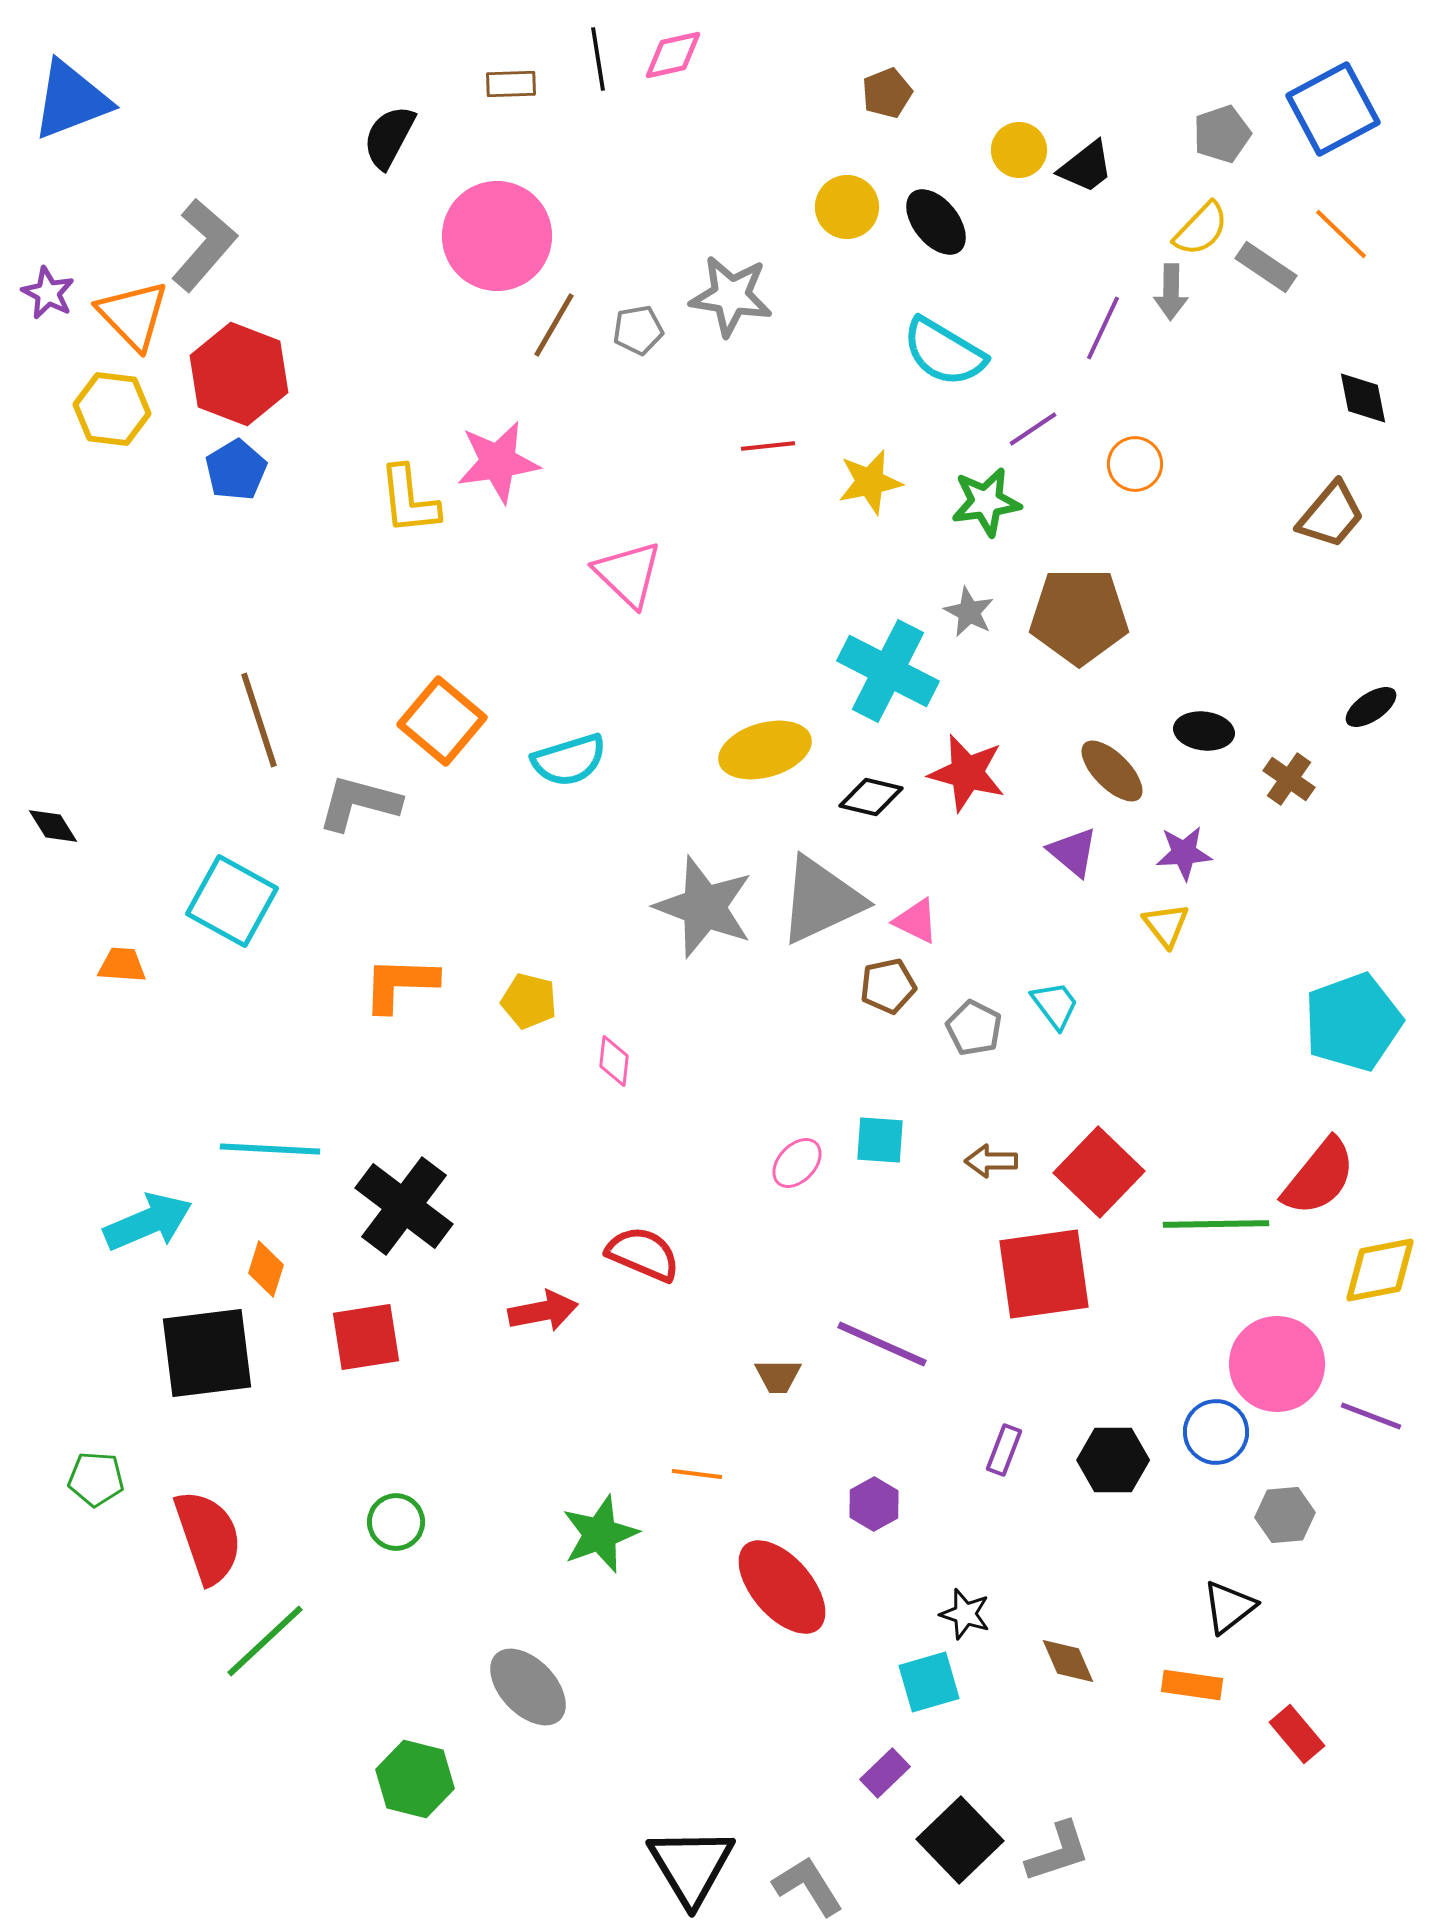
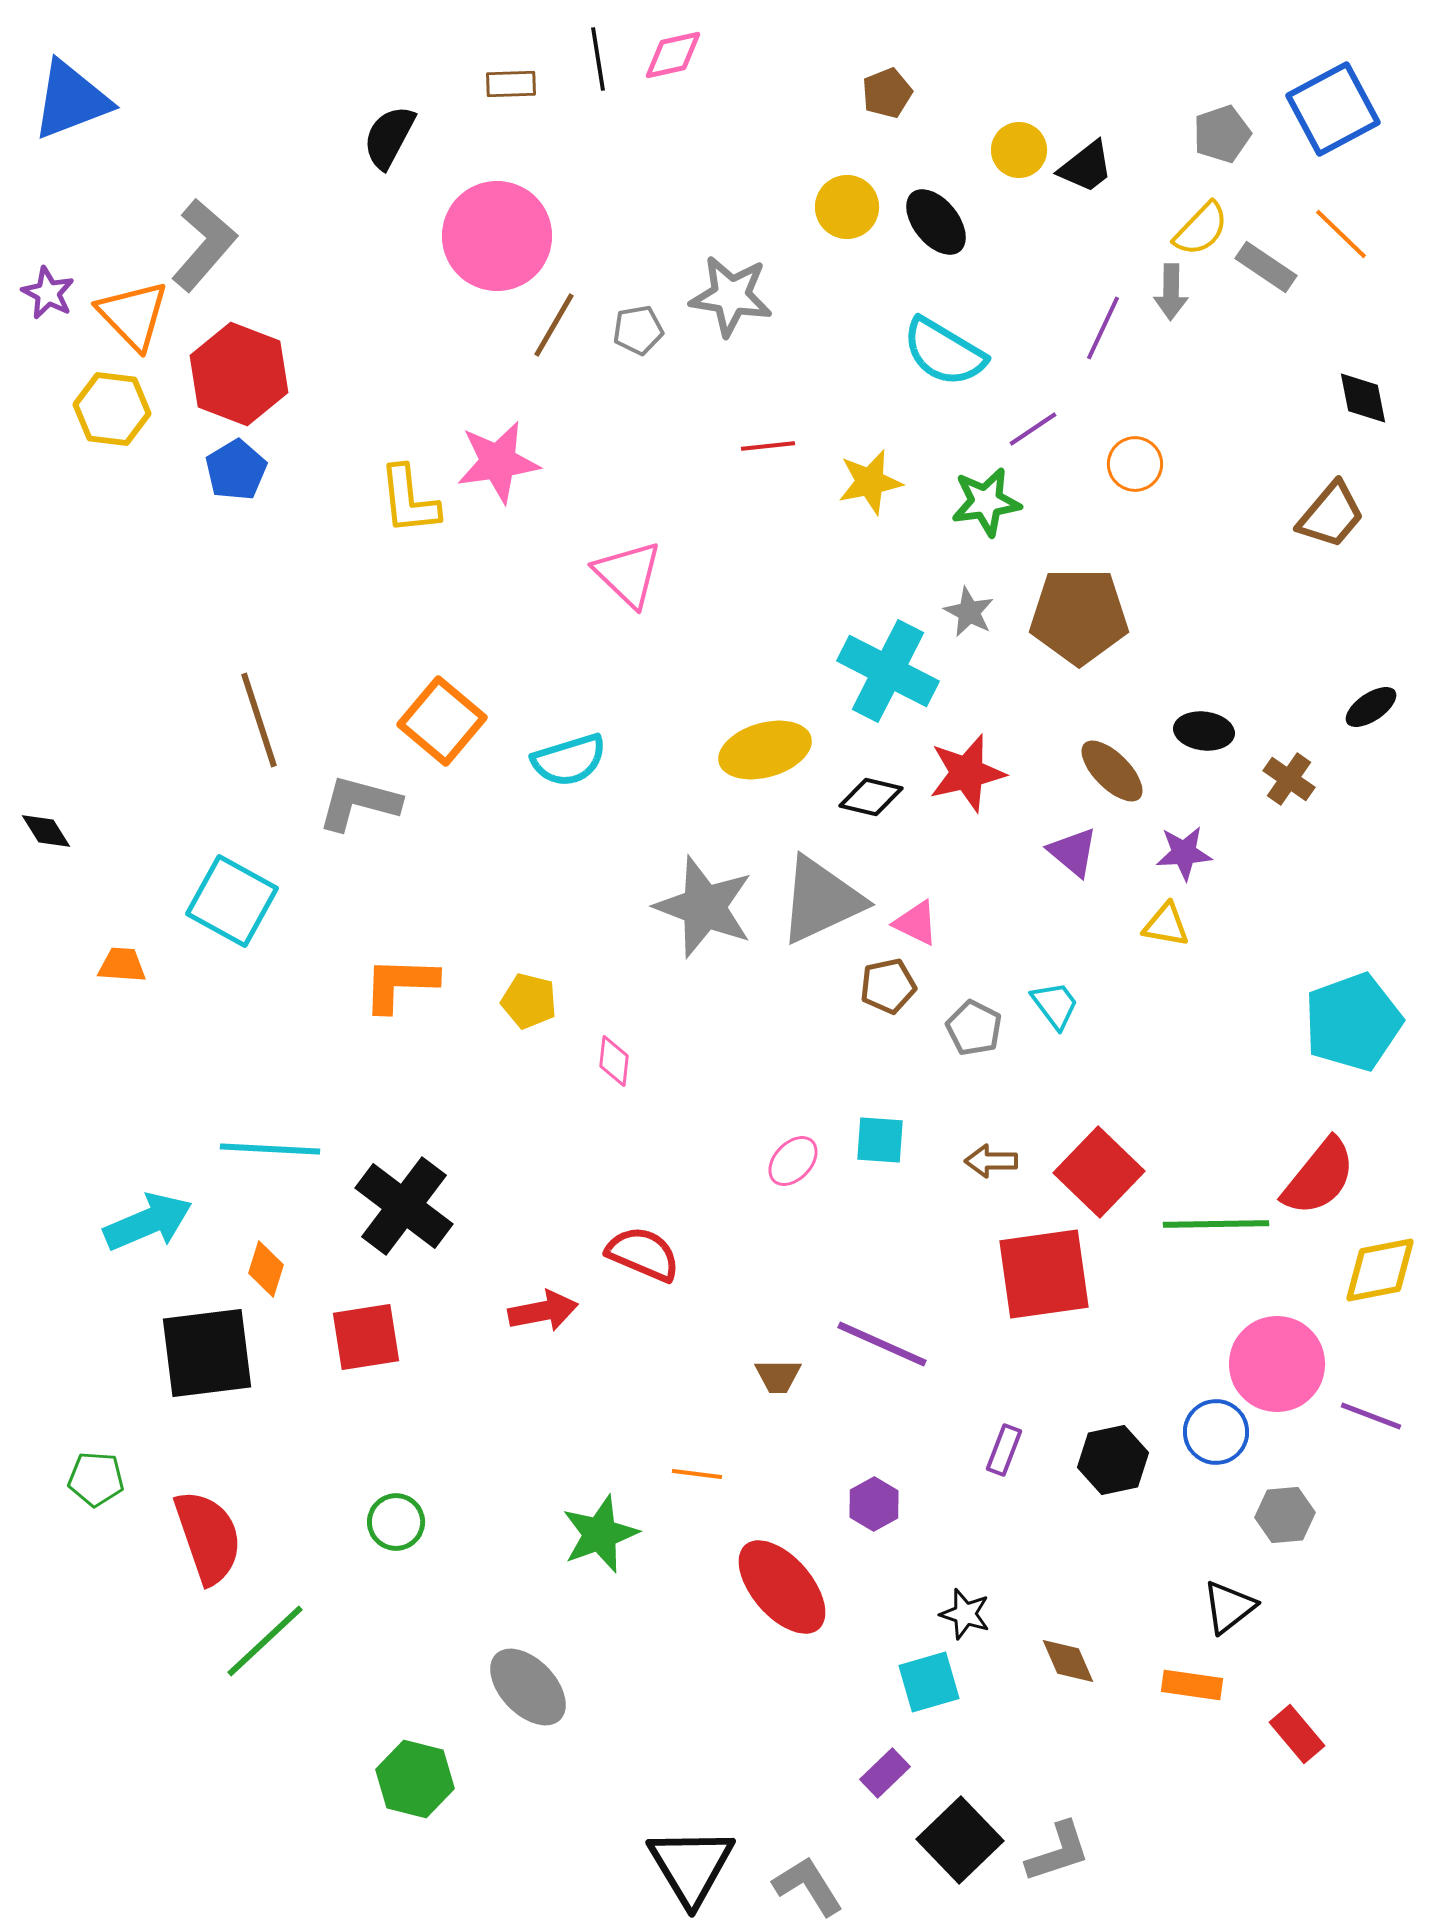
red star at (967, 773): rotated 28 degrees counterclockwise
black diamond at (53, 826): moved 7 px left, 5 px down
pink triangle at (916, 921): moved 2 px down
yellow triangle at (1166, 925): rotated 42 degrees counterclockwise
pink ellipse at (797, 1163): moved 4 px left, 2 px up
black hexagon at (1113, 1460): rotated 12 degrees counterclockwise
